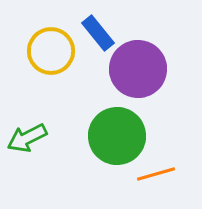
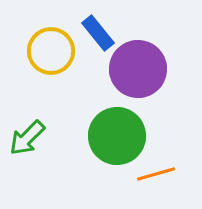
green arrow: rotated 18 degrees counterclockwise
